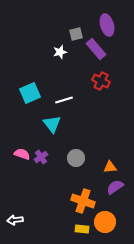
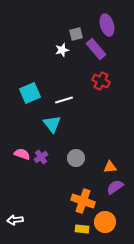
white star: moved 2 px right, 2 px up
